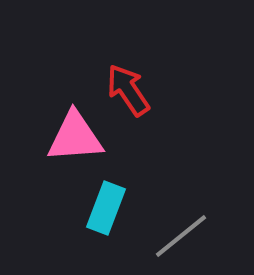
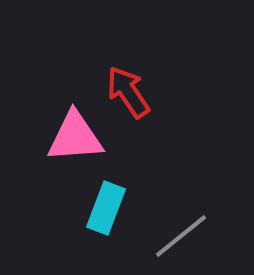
red arrow: moved 2 px down
